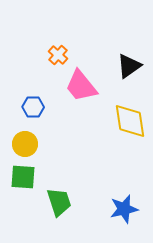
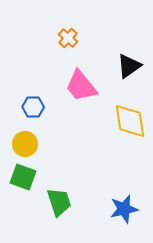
orange cross: moved 10 px right, 17 px up
green square: rotated 16 degrees clockwise
